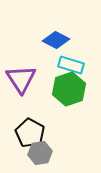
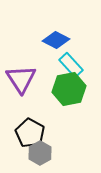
cyan rectangle: rotated 30 degrees clockwise
green hexagon: rotated 8 degrees clockwise
gray hexagon: rotated 20 degrees counterclockwise
